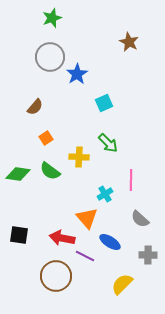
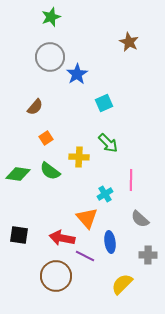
green star: moved 1 px left, 1 px up
blue ellipse: rotated 50 degrees clockwise
